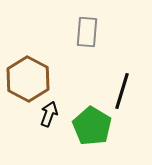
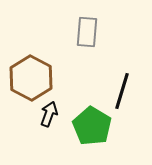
brown hexagon: moved 3 px right, 1 px up
